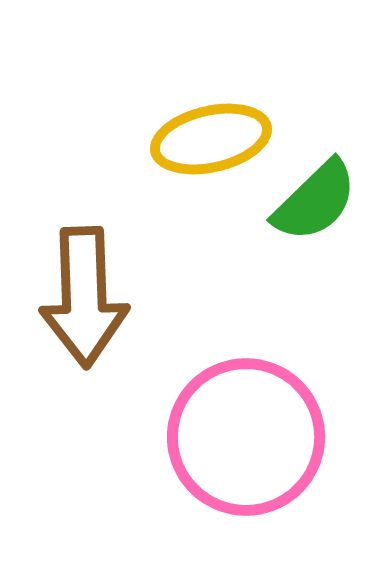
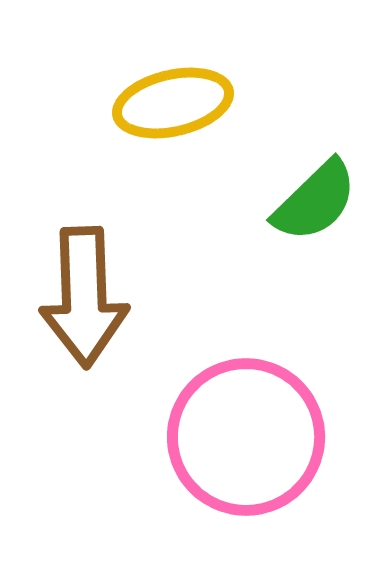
yellow ellipse: moved 38 px left, 36 px up
